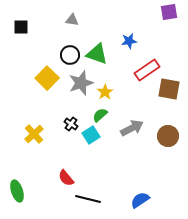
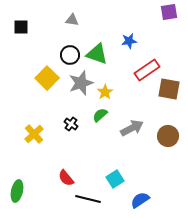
cyan square: moved 24 px right, 44 px down
green ellipse: rotated 30 degrees clockwise
